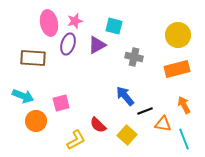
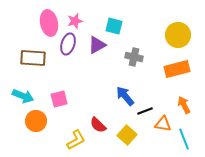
pink square: moved 2 px left, 4 px up
